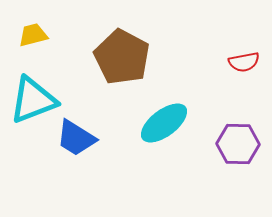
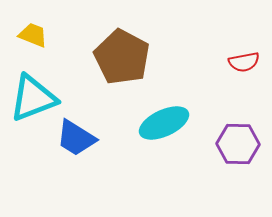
yellow trapezoid: rotated 36 degrees clockwise
cyan triangle: moved 2 px up
cyan ellipse: rotated 12 degrees clockwise
